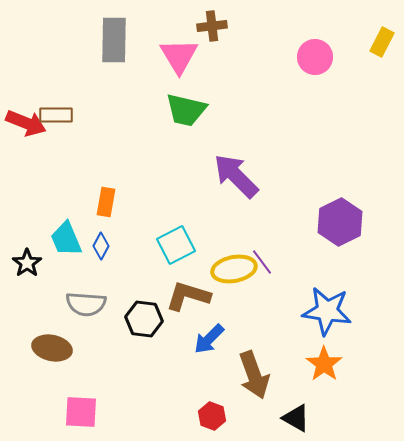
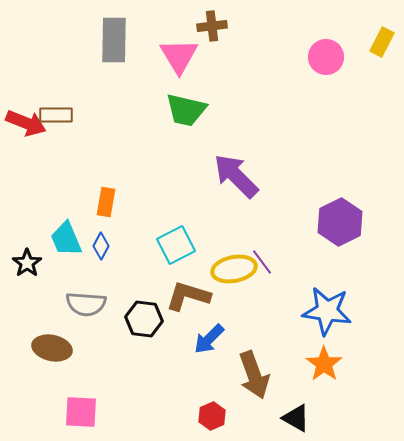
pink circle: moved 11 px right
red hexagon: rotated 16 degrees clockwise
